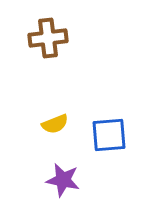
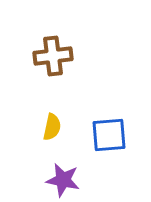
brown cross: moved 5 px right, 18 px down
yellow semicircle: moved 3 px left, 3 px down; rotated 56 degrees counterclockwise
